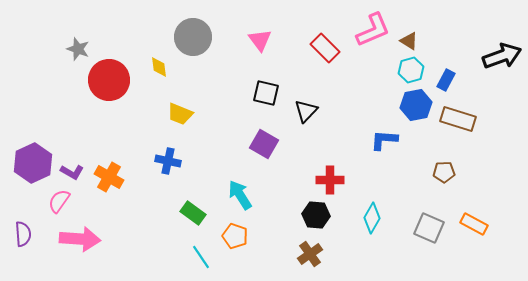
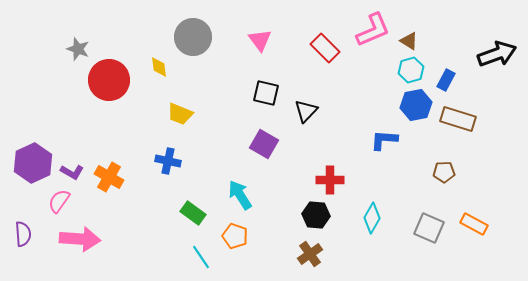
black arrow: moved 5 px left, 2 px up
